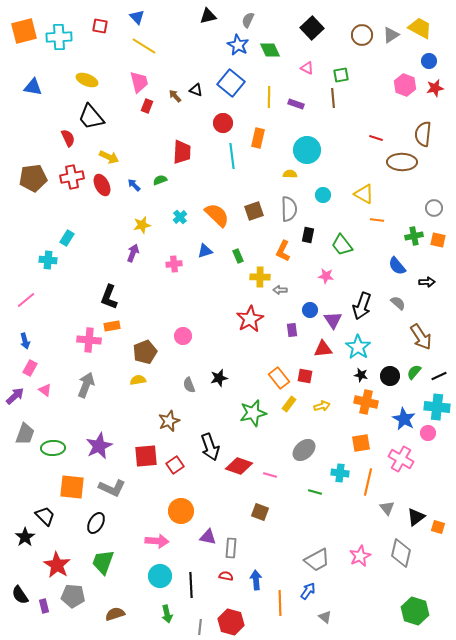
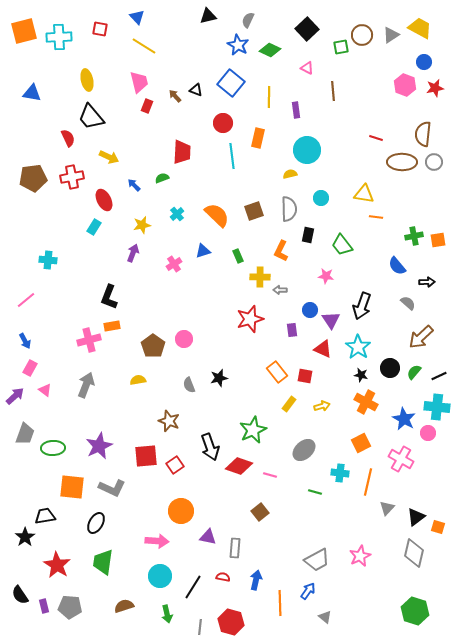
red square at (100, 26): moved 3 px down
black square at (312, 28): moved 5 px left, 1 px down
green diamond at (270, 50): rotated 40 degrees counterclockwise
blue circle at (429, 61): moved 5 px left, 1 px down
green square at (341, 75): moved 28 px up
yellow ellipse at (87, 80): rotated 55 degrees clockwise
blue triangle at (33, 87): moved 1 px left, 6 px down
brown line at (333, 98): moved 7 px up
purple rectangle at (296, 104): moved 6 px down; rotated 63 degrees clockwise
yellow semicircle at (290, 174): rotated 16 degrees counterclockwise
green semicircle at (160, 180): moved 2 px right, 2 px up
red ellipse at (102, 185): moved 2 px right, 15 px down
yellow triangle at (364, 194): rotated 20 degrees counterclockwise
cyan circle at (323, 195): moved 2 px left, 3 px down
gray circle at (434, 208): moved 46 px up
cyan cross at (180, 217): moved 3 px left, 3 px up
orange line at (377, 220): moved 1 px left, 3 px up
cyan rectangle at (67, 238): moved 27 px right, 11 px up
orange square at (438, 240): rotated 21 degrees counterclockwise
blue triangle at (205, 251): moved 2 px left
orange L-shape at (283, 251): moved 2 px left
pink cross at (174, 264): rotated 28 degrees counterclockwise
gray semicircle at (398, 303): moved 10 px right
red star at (250, 319): rotated 12 degrees clockwise
purple triangle at (333, 320): moved 2 px left
pink circle at (183, 336): moved 1 px right, 3 px down
brown arrow at (421, 337): rotated 80 degrees clockwise
pink cross at (89, 340): rotated 20 degrees counterclockwise
blue arrow at (25, 341): rotated 14 degrees counterclockwise
red triangle at (323, 349): rotated 30 degrees clockwise
brown pentagon at (145, 352): moved 8 px right, 6 px up; rotated 15 degrees counterclockwise
black circle at (390, 376): moved 8 px up
orange rectangle at (279, 378): moved 2 px left, 6 px up
orange cross at (366, 402): rotated 15 degrees clockwise
green star at (253, 413): moved 17 px down; rotated 12 degrees counterclockwise
brown star at (169, 421): rotated 30 degrees counterclockwise
orange square at (361, 443): rotated 18 degrees counterclockwise
gray triangle at (387, 508): rotated 21 degrees clockwise
brown square at (260, 512): rotated 30 degrees clockwise
black trapezoid at (45, 516): rotated 55 degrees counterclockwise
gray rectangle at (231, 548): moved 4 px right
gray diamond at (401, 553): moved 13 px right
green trapezoid at (103, 562): rotated 12 degrees counterclockwise
red semicircle at (226, 576): moved 3 px left, 1 px down
blue arrow at (256, 580): rotated 18 degrees clockwise
black line at (191, 585): moved 2 px right, 2 px down; rotated 35 degrees clockwise
gray pentagon at (73, 596): moved 3 px left, 11 px down
brown semicircle at (115, 614): moved 9 px right, 8 px up
